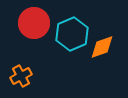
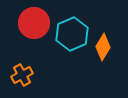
orange diamond: moved 1 px right; rotated 40 degrees counterclockwise
orange cross: moved 1 px right, 1 px up
